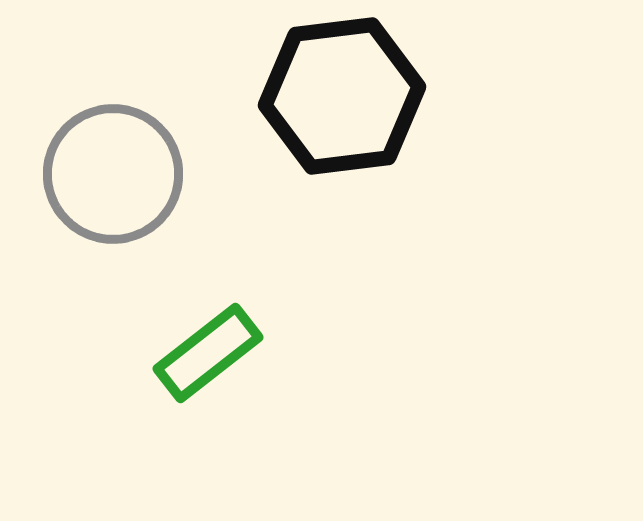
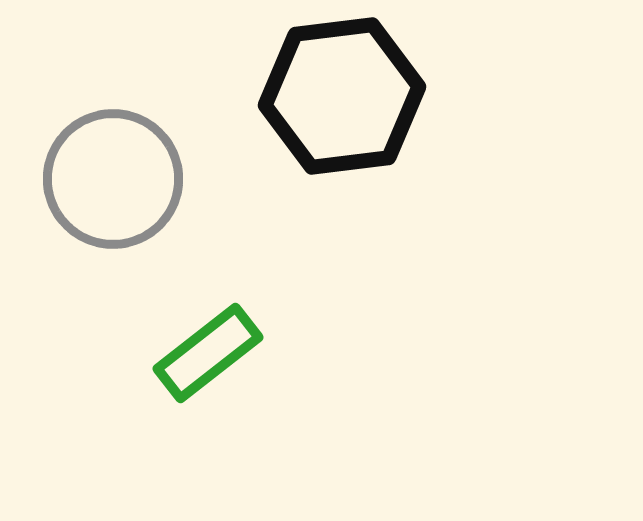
gray circle: moved 5 px down
